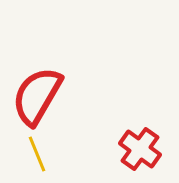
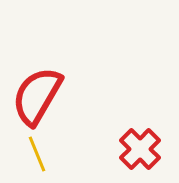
red cross: rotated 9 degrees clockwise
